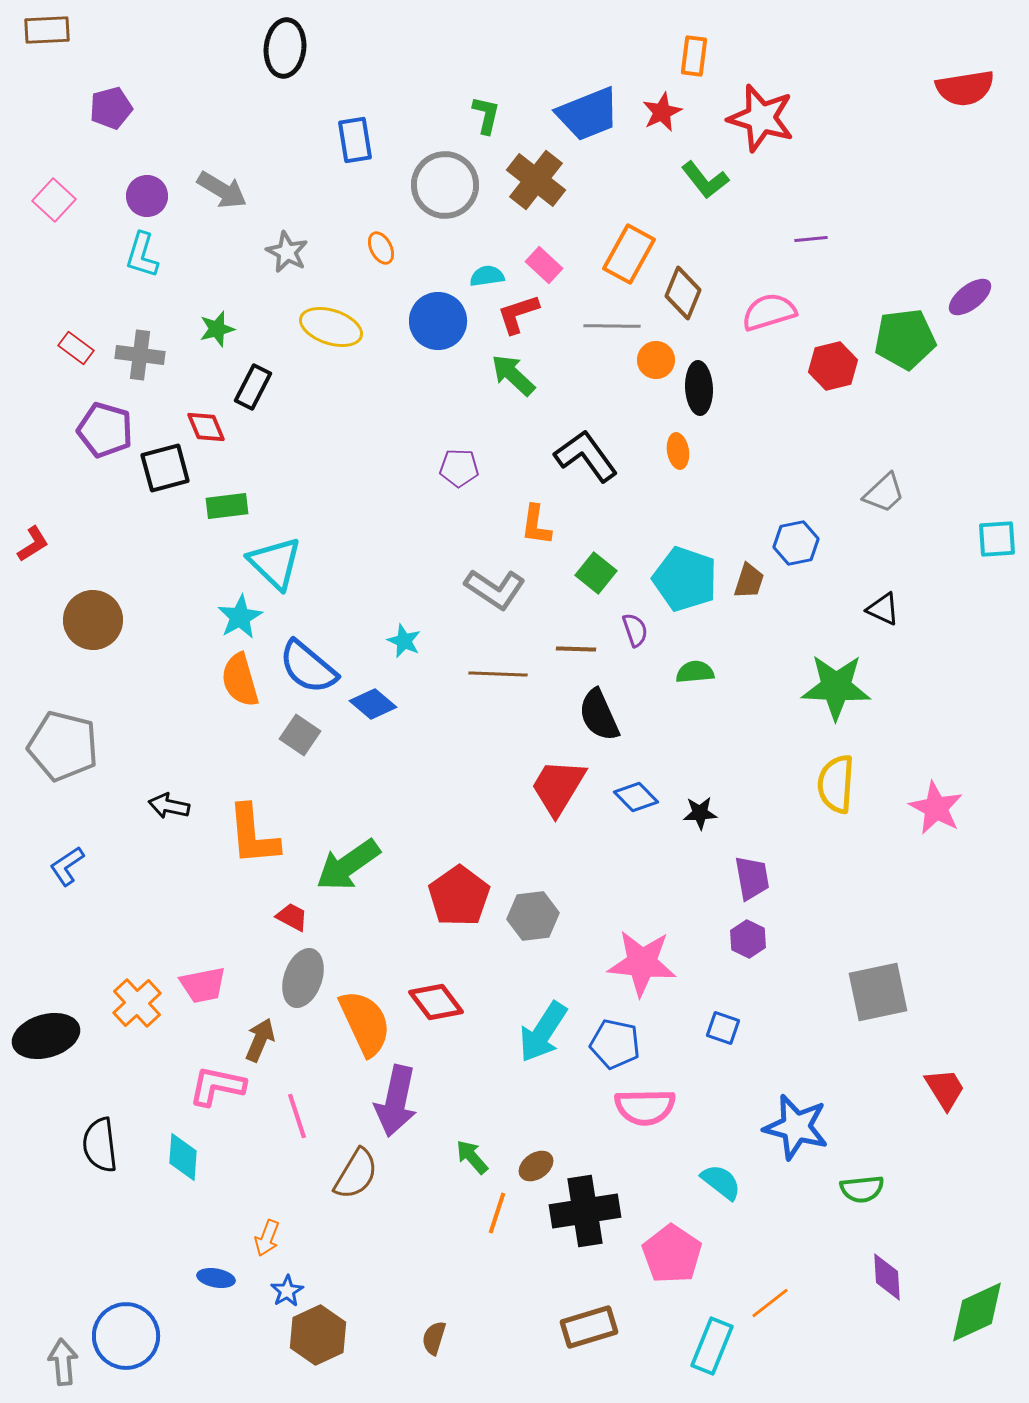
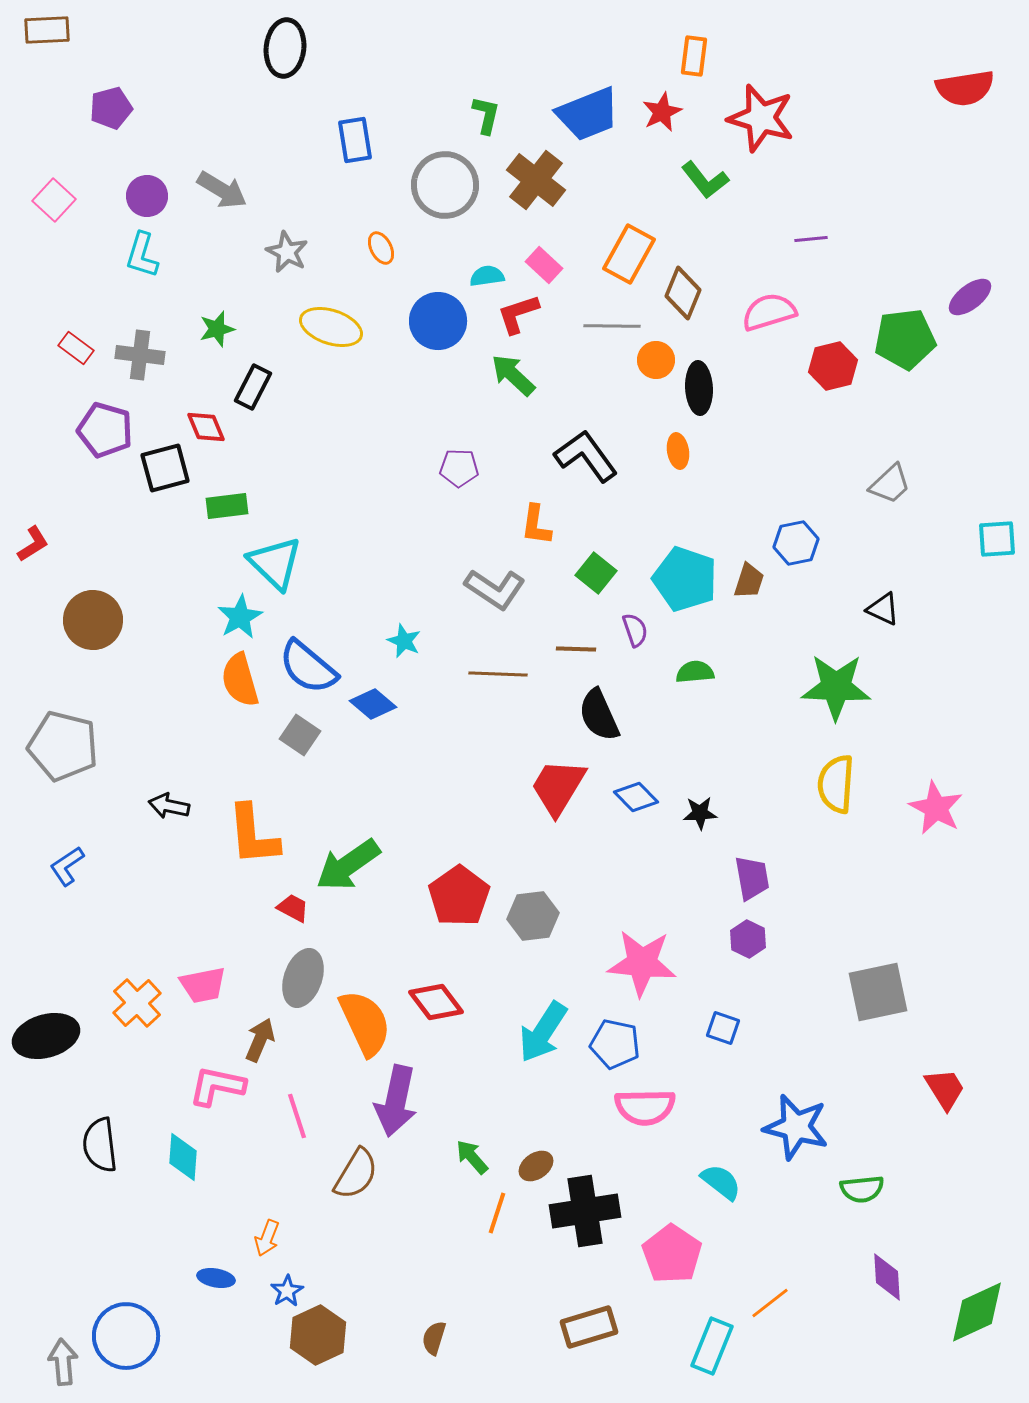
gray trapezoid at (884, 493): moved 6 px right, 9 px up
red trapezoid at (292, 917): moved 1 px right, 9 px up
